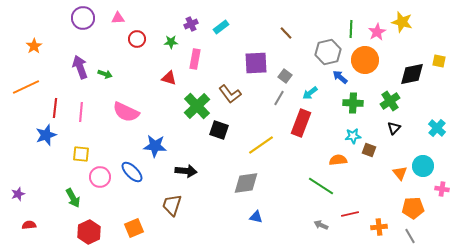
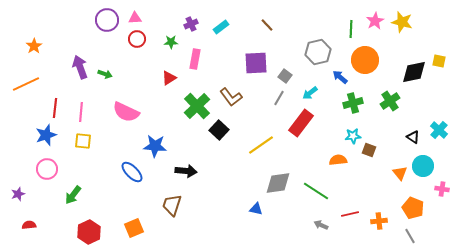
purple circle at (83, 18): moved 24 px right, 2 px down
pink triangle at (118, 18): moved 17 px right
pink star at (377, 32): moved 2 px left, 11 px up
brown line at (286, 33): moved 19 px left, 8 px up
gray hexagon at (328, 52): moved 10 px left
black diamond at (412, 74): moved 2 px right, 2 px up
red triangle at (169, 78): rotated 49 degrees counterclockwise
orange line at (26, 87): moved 3 px up
brown L-shape at (230, 94): moved 1 px right, 3 px down
green cross at (353, 103): rotated 18 degrees counterclockwise
red rectangle at (301, 123): rotated 16 degrees clockwise
black triangle at (394, 128): moved 19 px right, 9 px down; rotated 40 degrees counterclockwise
cyan cross at (437, 128): moved 2 px right, 2 px down
black square at (219, 130): rotated 24 degrees clockwise
yellow square at (81, 154): moved 2 px right, 13 px up
pink circle at (100, 177): moved 53 px left, 8 px up
gray diamond at (246, 183): moved 32 px right
green line at (321, 186): moved 5 px left, 5 px down
green arrow at (73, 198): moved 3 px up; rotated 66 degrees clockwise
orange pentagon at (413, 208): rotated 25 degrees clockwise
blue triangle at (256, 217): moved 8 px up
orange cross at (379, 227): moved 6 px up
